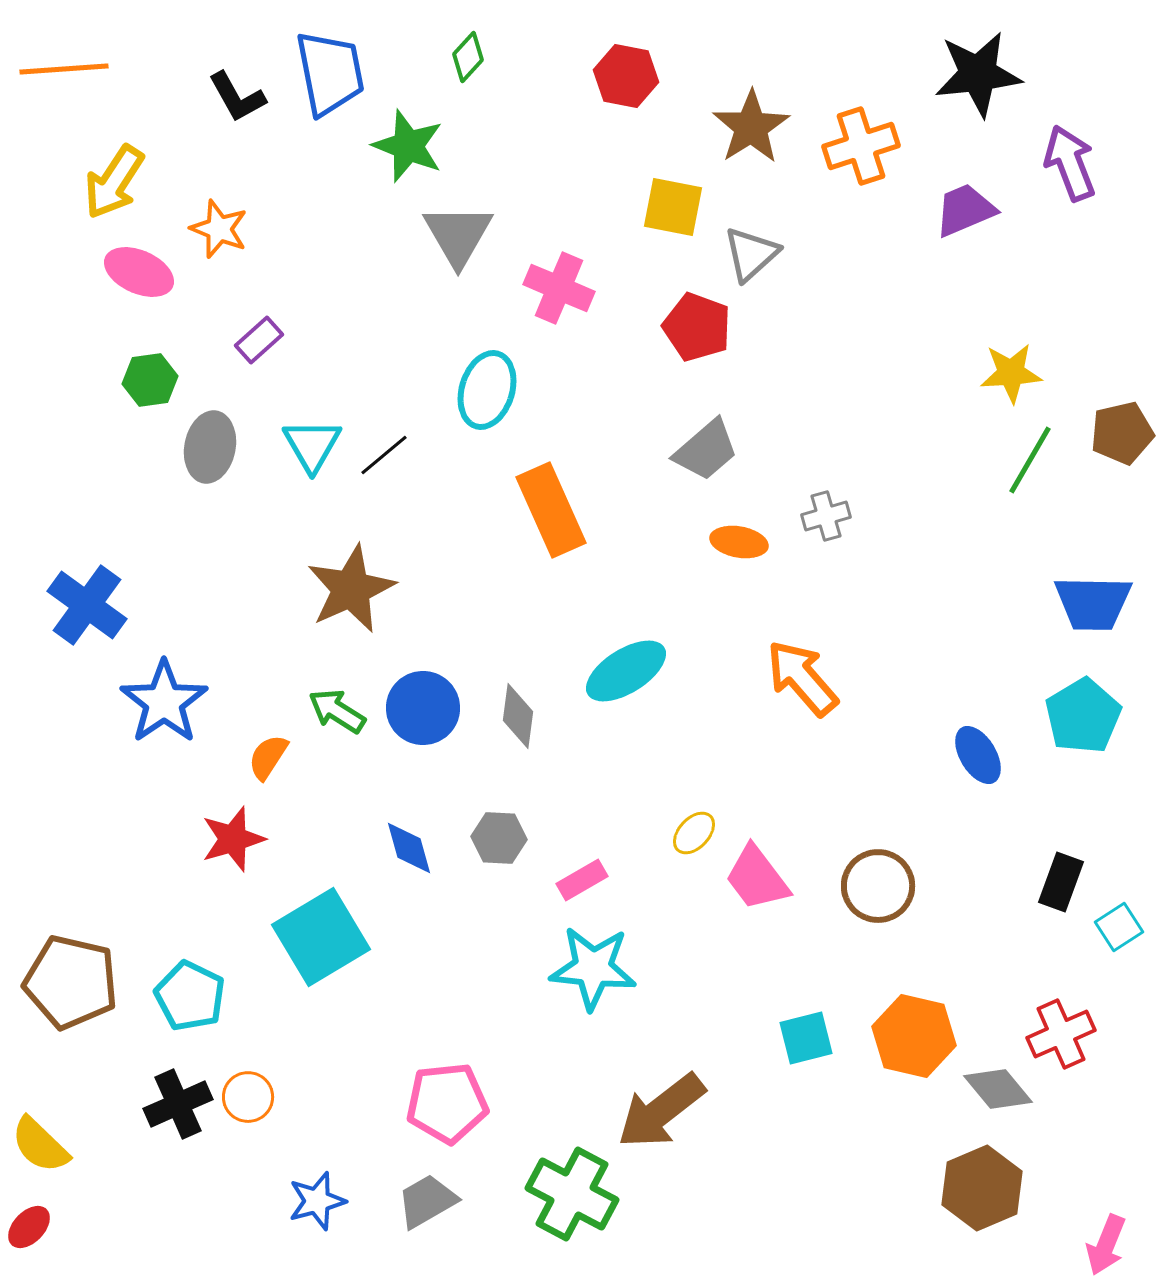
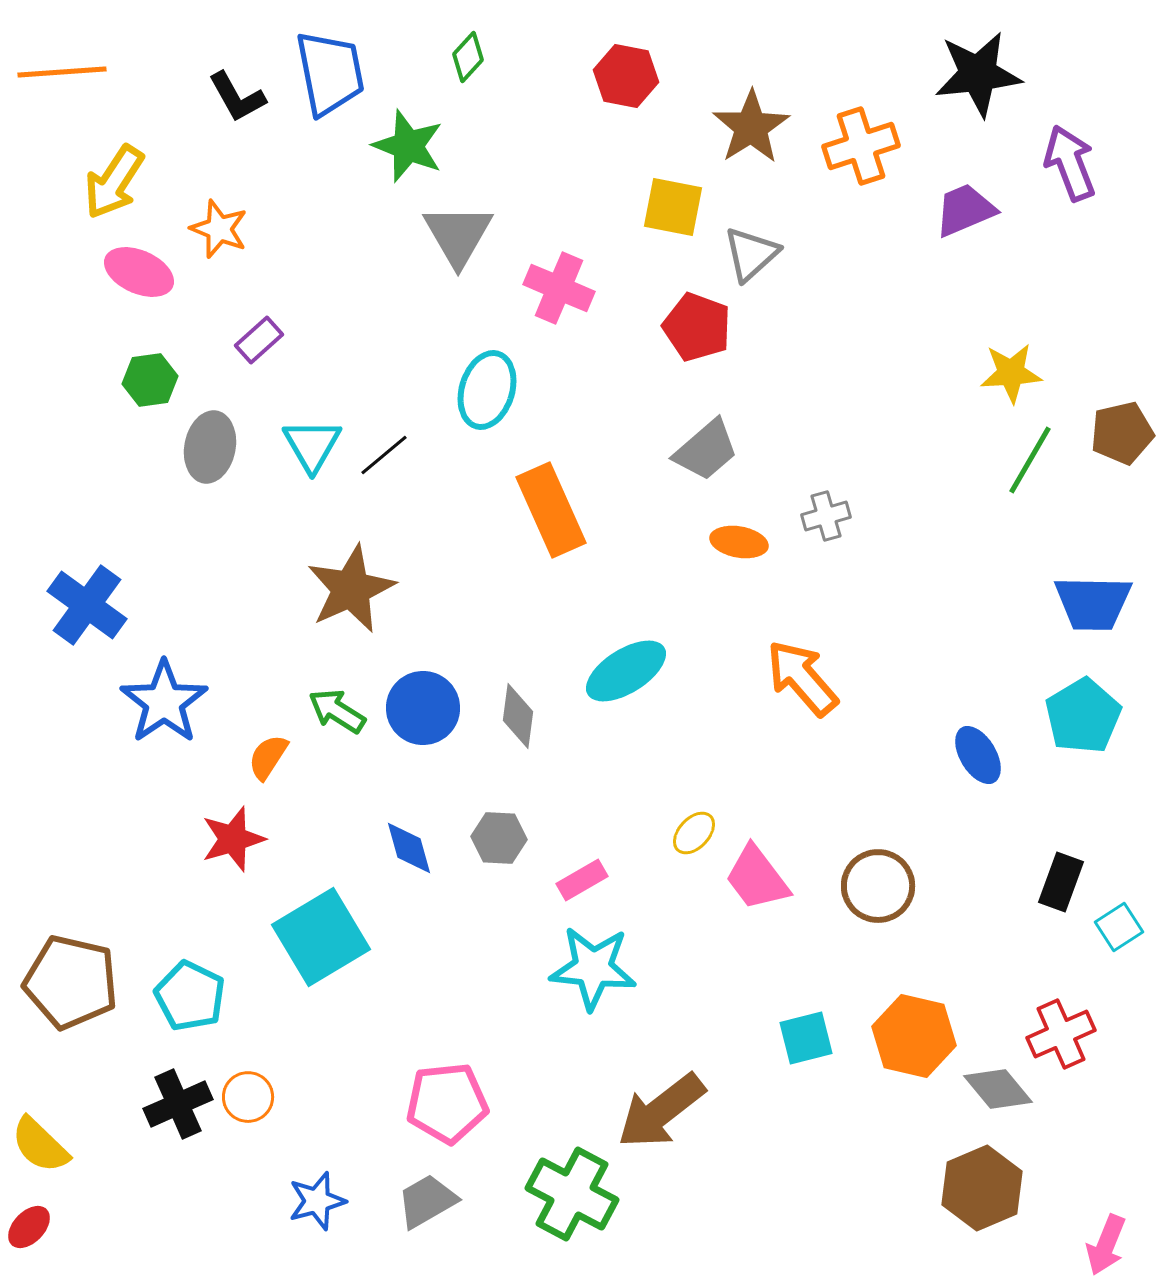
orange line at (64, 69): moved 2 px left, 3 px down
